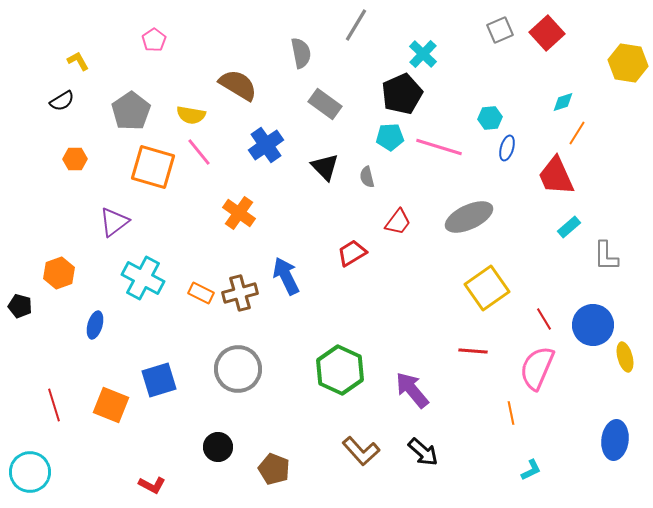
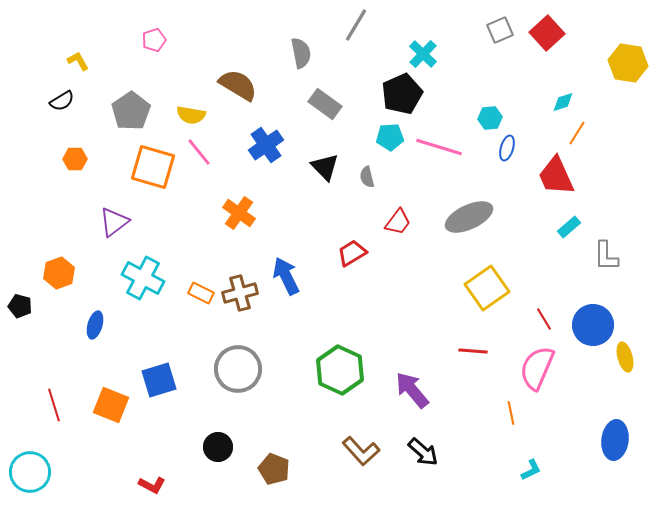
pink pentagon at (154, 40): rotated 15 degrees clockwise
